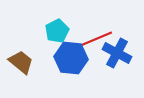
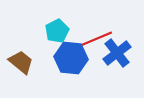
blue cross: rotated 24 degrees clockwise
